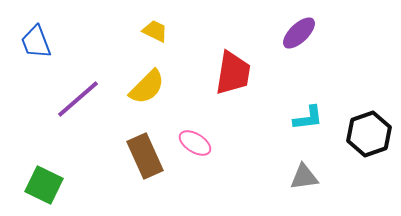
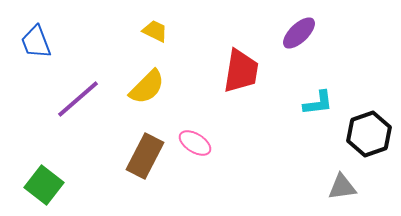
red trapezoid: moved 8 px right, 2 px up
cyan L-shape: moved 10 px right, 15 px up
brown rectangle: rotated 51 degrees clockwise
gray triangle: moved 38 px right, 10 px down
green square: rotated 12 degrees clockwise
